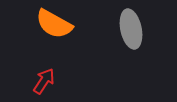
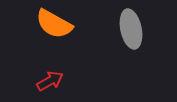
red arrow: moved 6 px right; rotated 28 degrees clockwise
